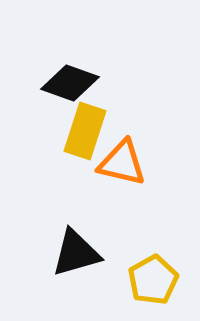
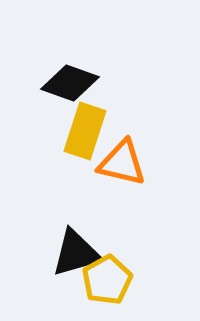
yellow pentagon: moved 46 px left
